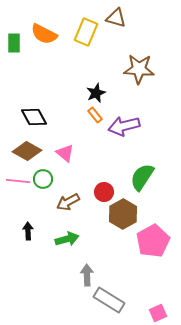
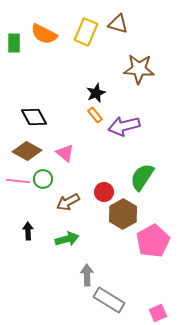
brown triangle: moved 2 px right, 6 px down
